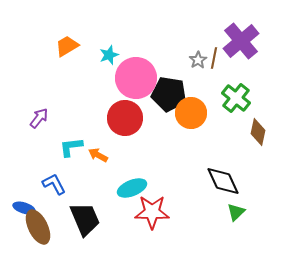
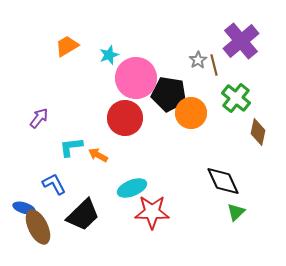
brown line: moved 7 px down; rotated 25 degrees counterclockwise
black trapezoid: moved 2 px left, 4 px up; rotated 69 degrees clockwise
